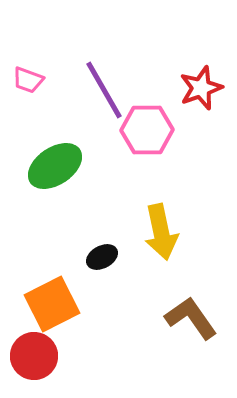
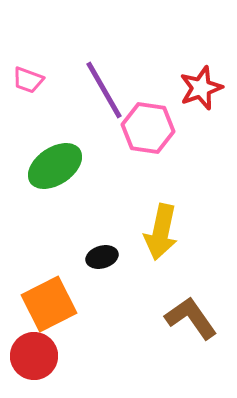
pink hexagon: moved 1 px right, 2 px up; rotated 9 degrees clockwise
yellow arrow: rotated 24 degrees clockwise
black ellipse: rotated 12 degrees clockwise
orange square: moved 3 px left
